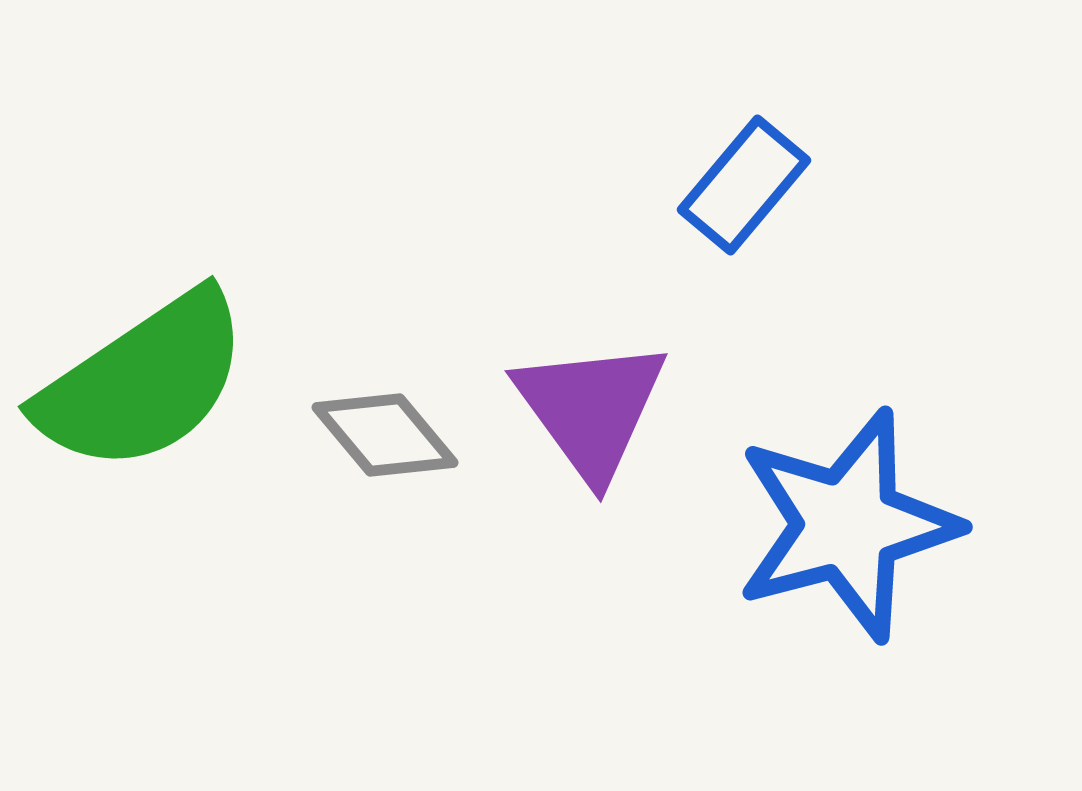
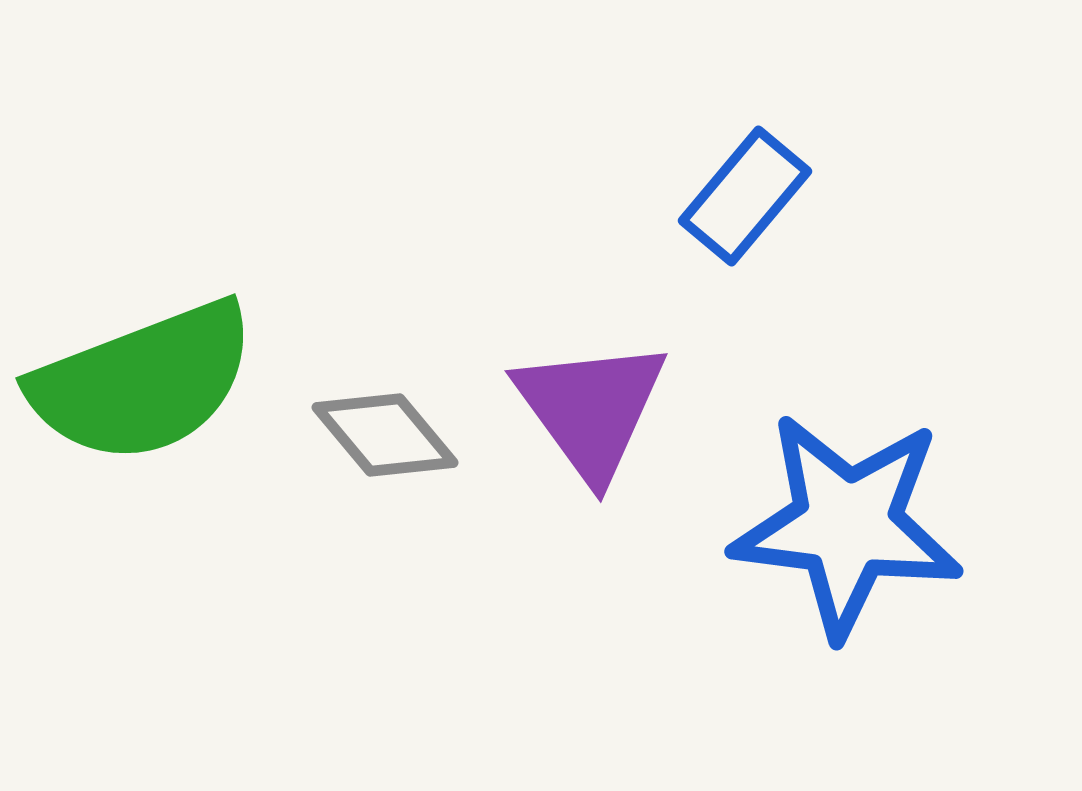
blue rectangle: moved 1 px right, 11 px down
green semicircle: rotated 13 degrees clockwise
blue star: rotated 22 degrees clockwise
